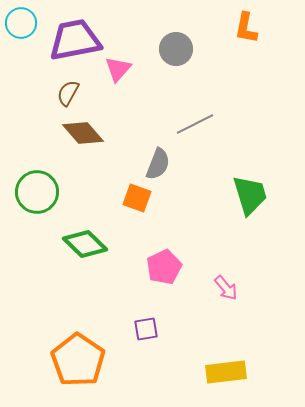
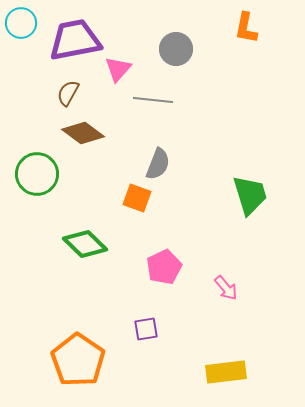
gray line: moved 42 px left, 24 px up; rotated 33 degrees clockwise
brown diamond: rotated 12 degrees counterclockwise
green circle: moved 18 px up
